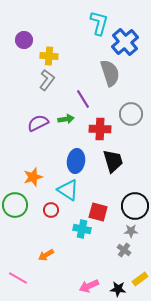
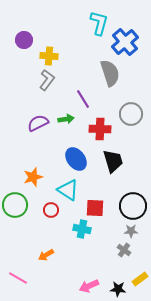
blue ellipse: moved 2 px up; rotated 45 degrees counterclockwise
black circle: moved 2 px left
red square: moved 3 px left, 4 px up; rotated 12 degrees counterclockwise
